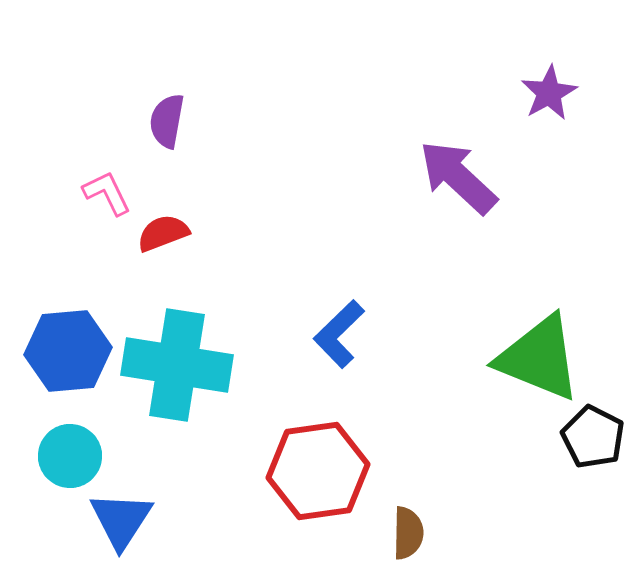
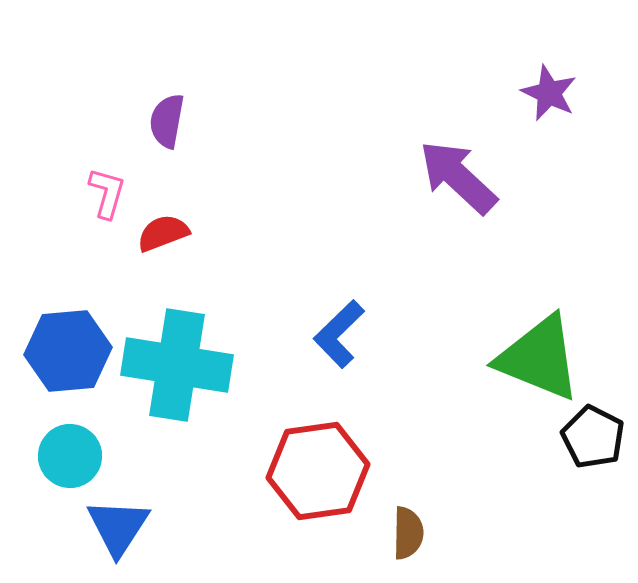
purple star: rotated 18 degrees counterclockwise
pink L-shape: rotated 42 degrees clockwise
blue triangle: moved 3 px left, 7 px down
